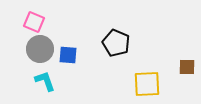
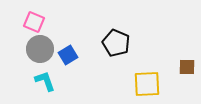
blue square: rotated 36 degrees counterclockwise
